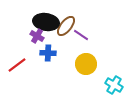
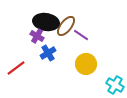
blue cross: rotated 35 degrees counterclockwise
red line: moved 1 px left, 3 px down
cyan cross: moved 1 px right
